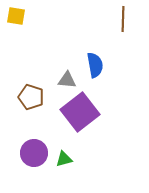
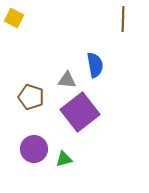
yellow square: moved 2 px left, 2 px down; rotated 18 degrees clockwise
purple circle: moved 4 px up
